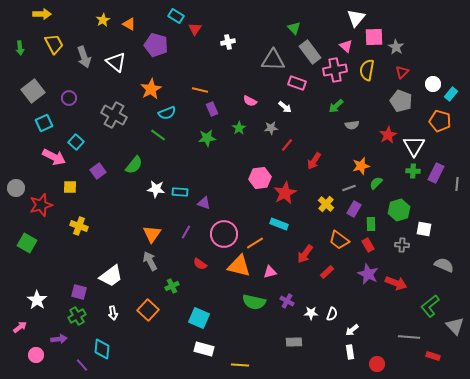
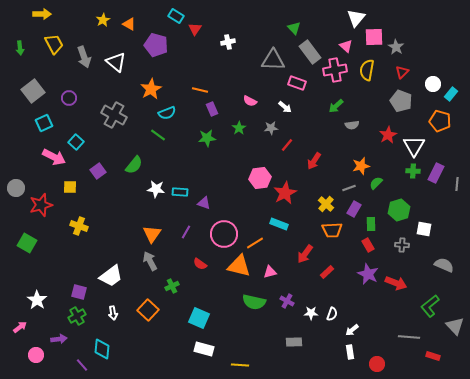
orange trapezoid at (339, 240): moved 7 px left, 10 px up; rotated 40 degrees counterclockwise
